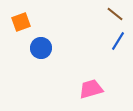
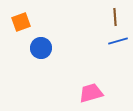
brown line: moved 3 px down; rotated 48 degrees clockwise
blue line: rotated 42 degrees clockwise
pink trapezoid: moved 4 px down
